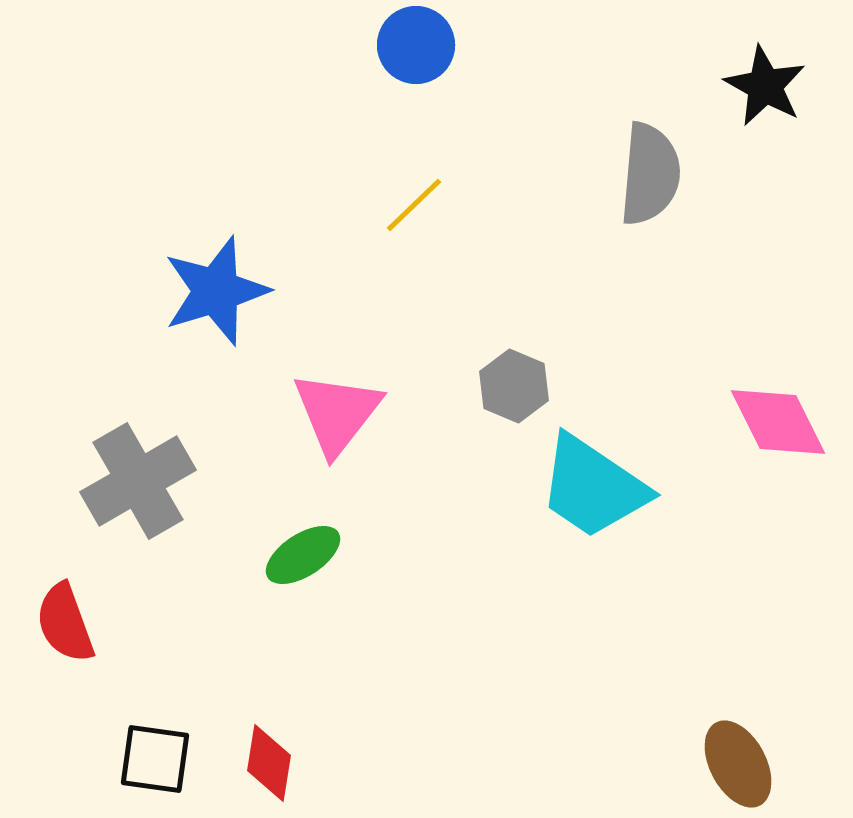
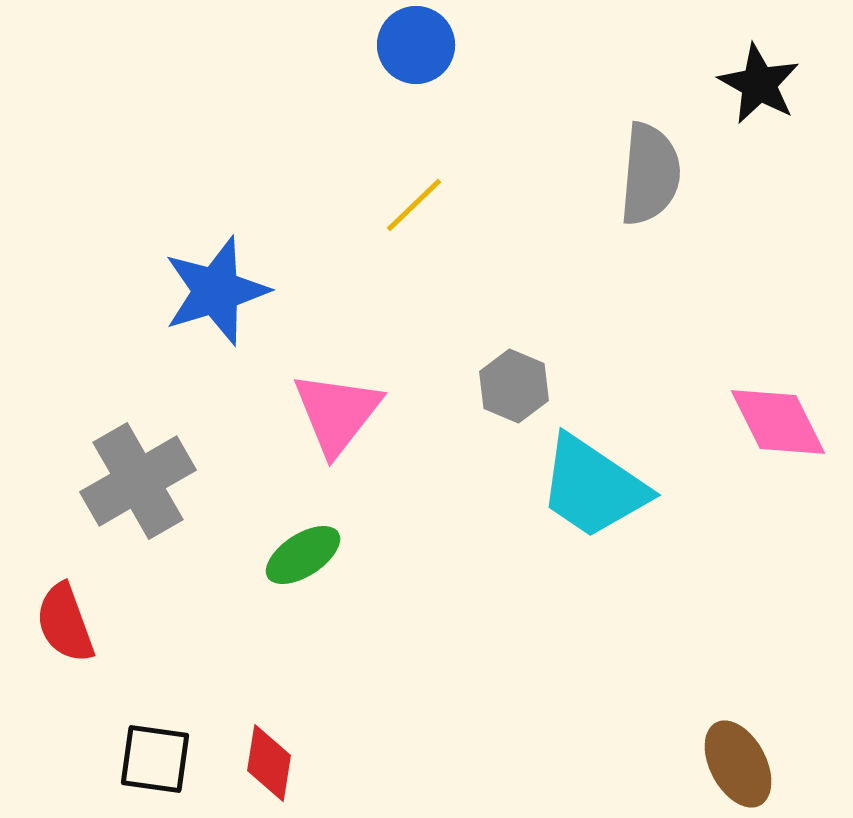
black star: moved 6 px left, 2 px up
